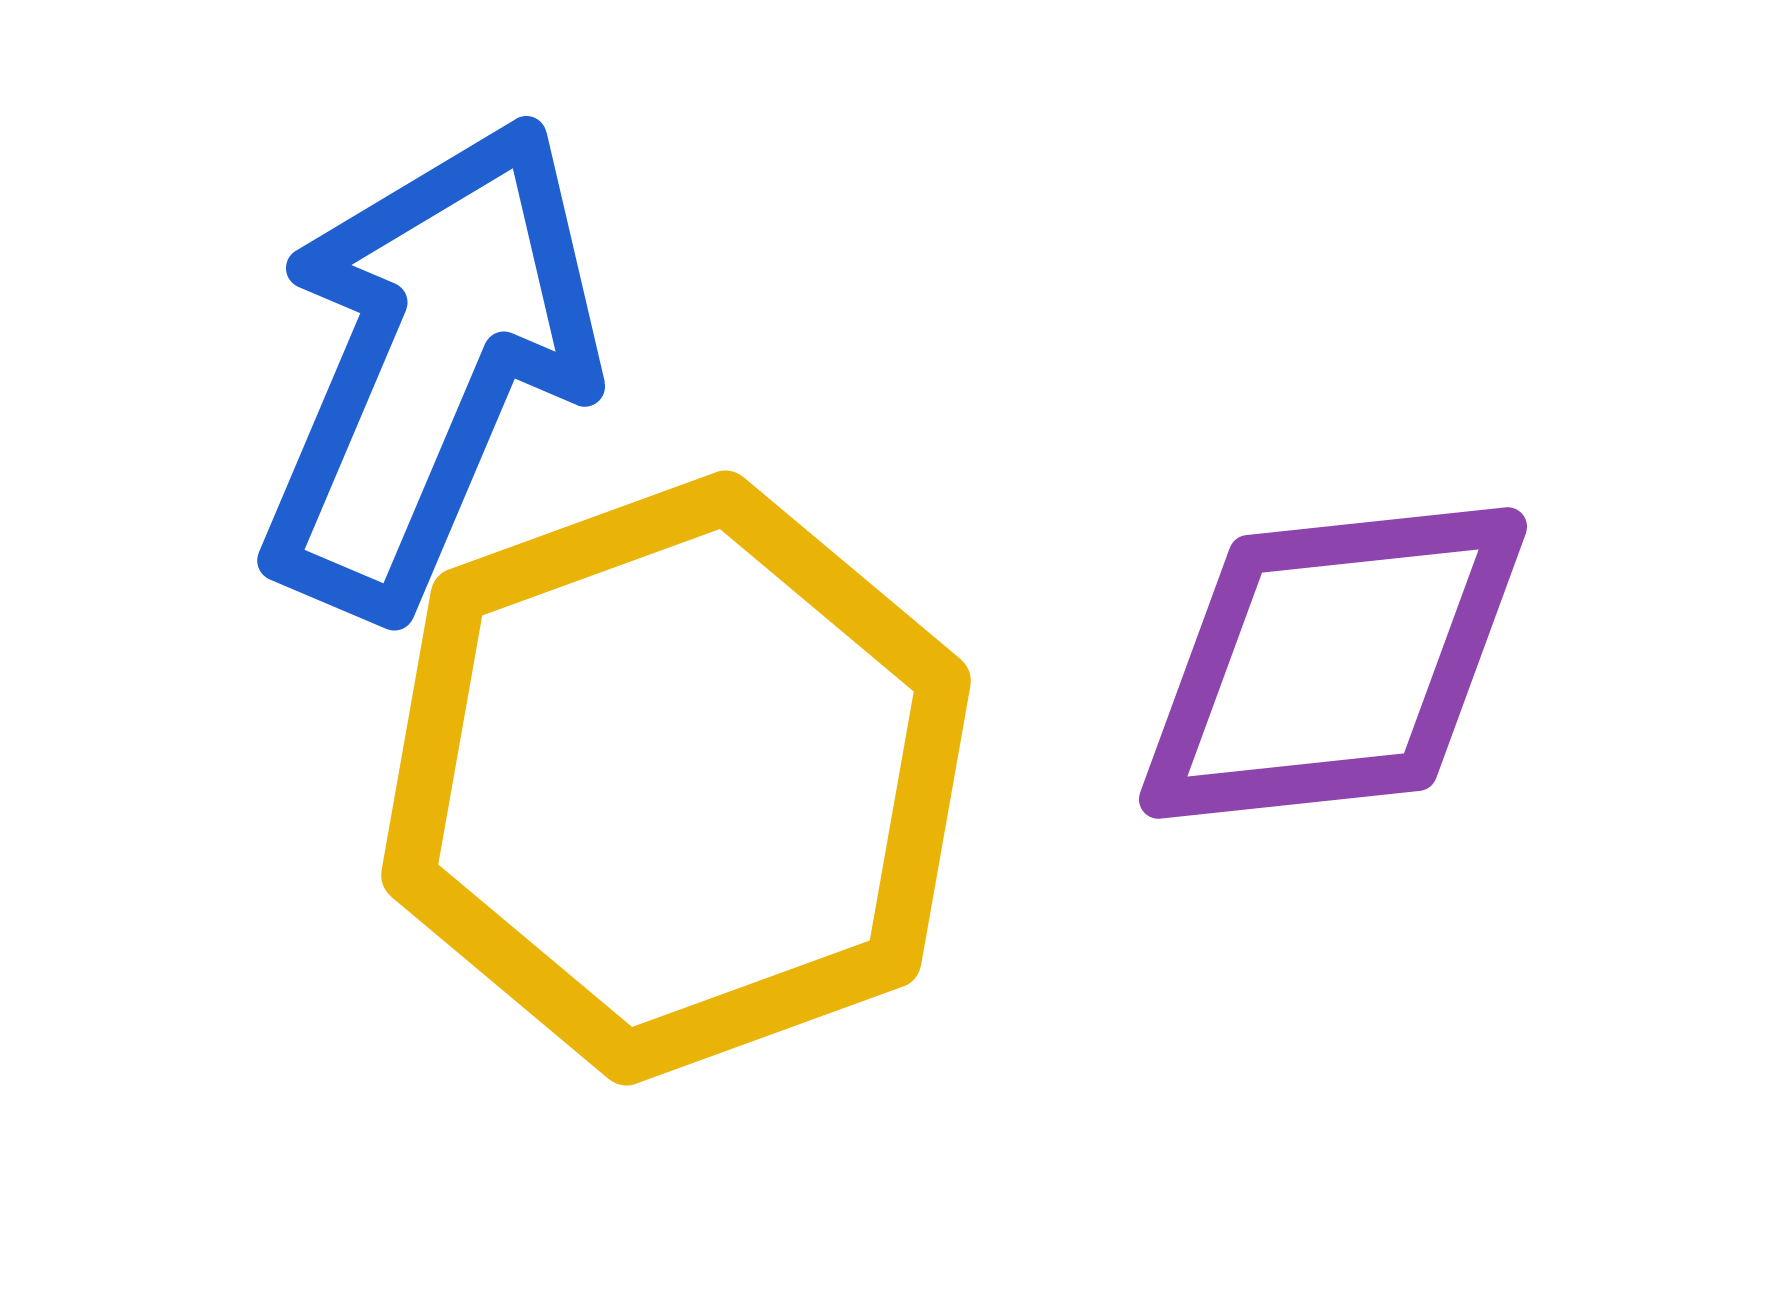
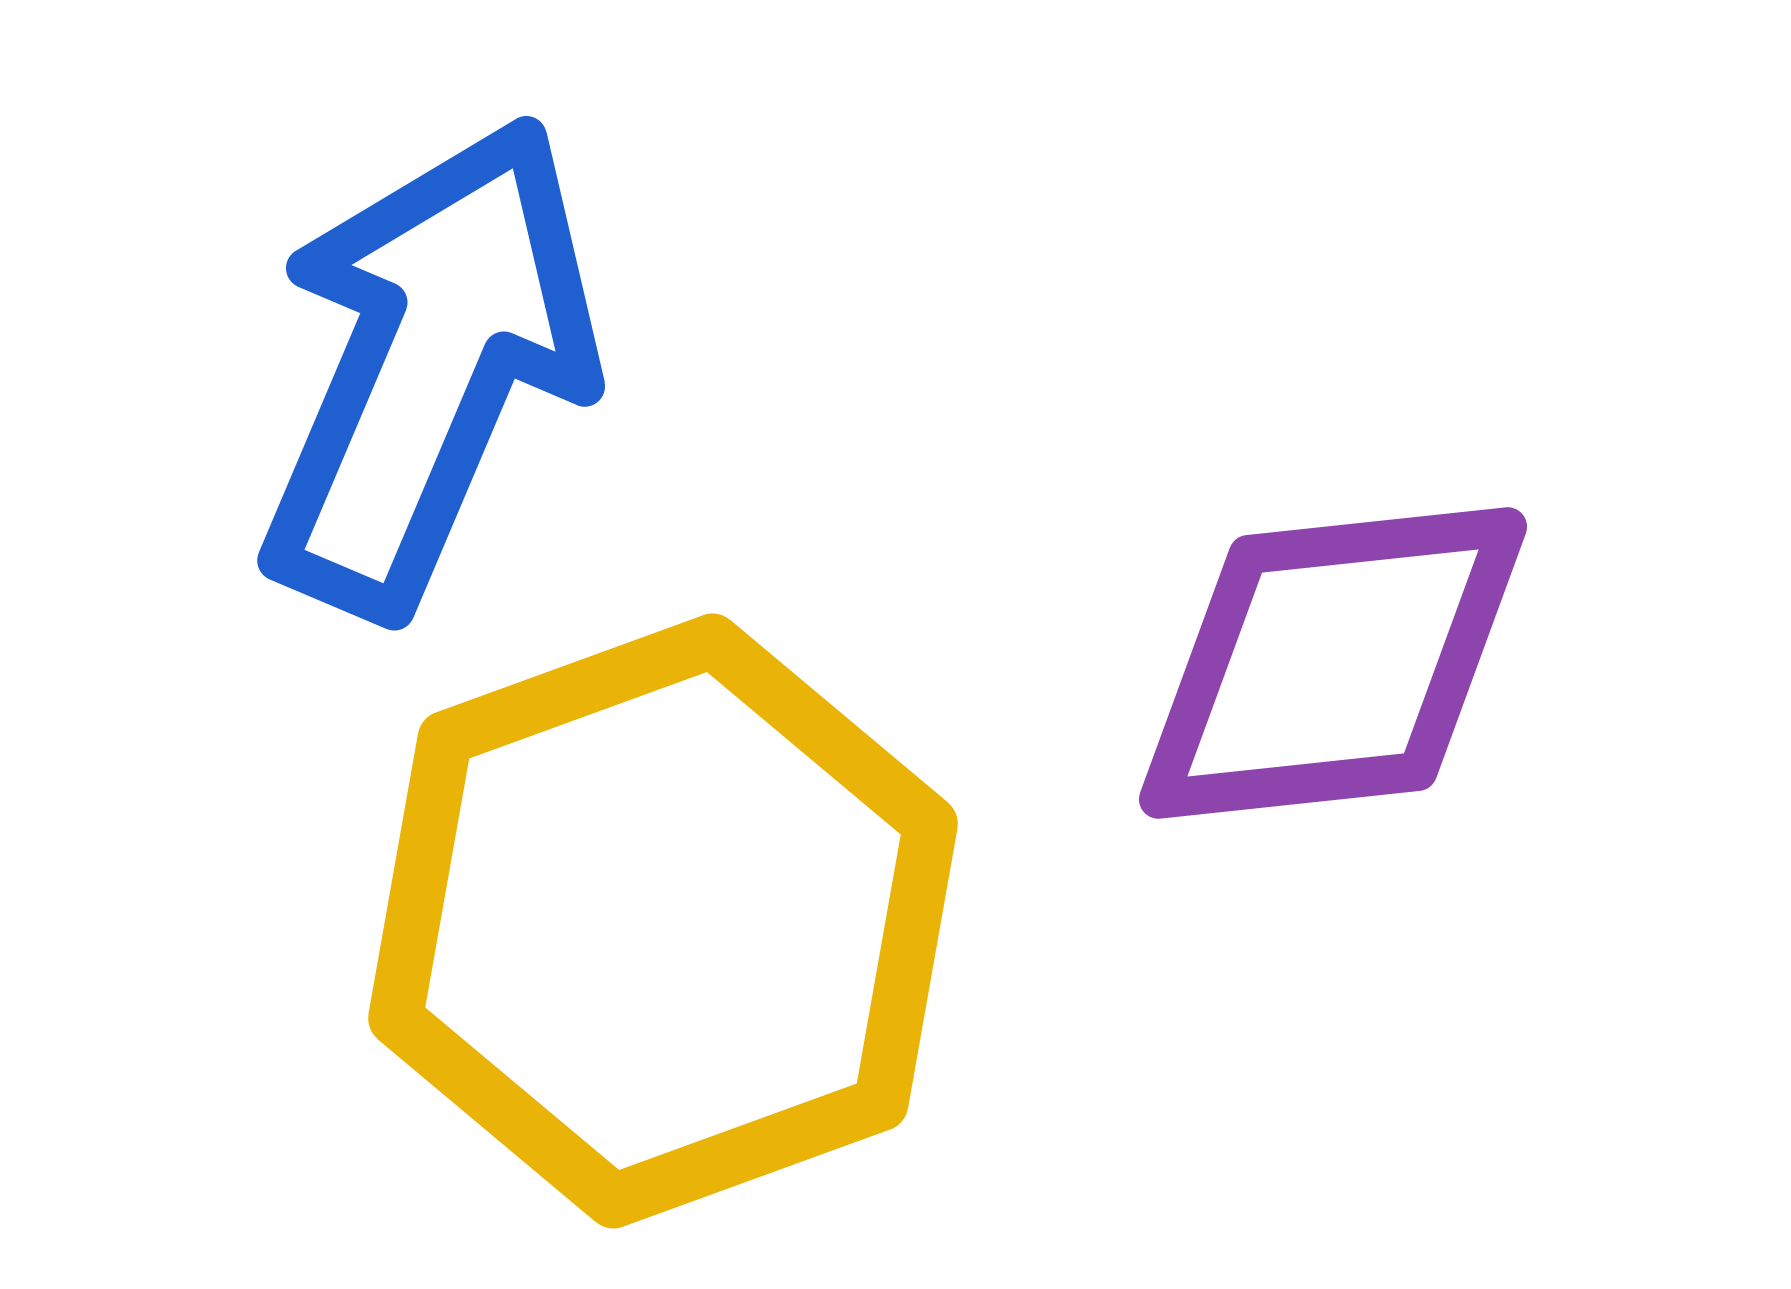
yellow hexagon: moved 13 px left, 143 px down
